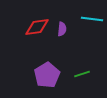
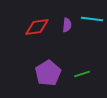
purple semicircle: moved 5 px right, 4 px up
purple pentagon: moved 1 px right, 2 px up
